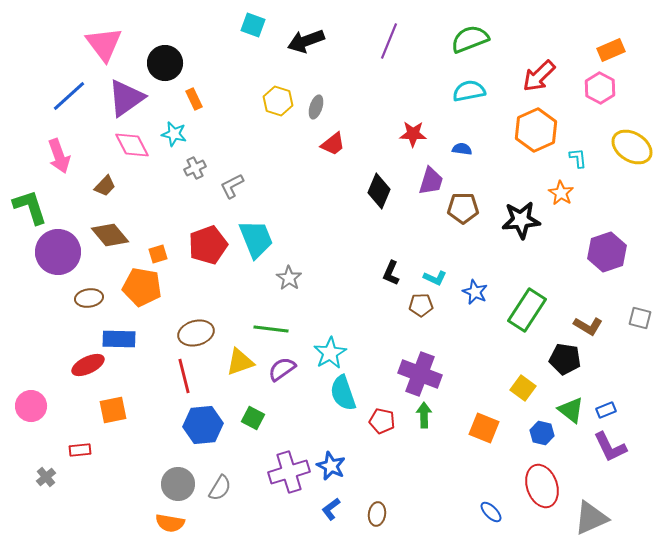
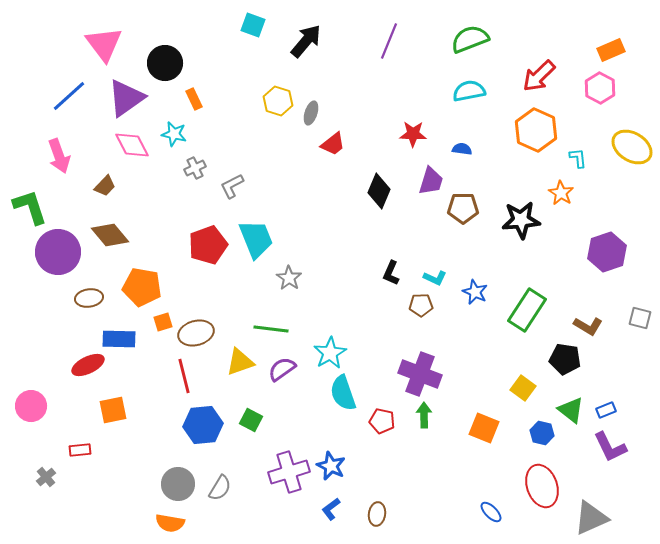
black arrow at (306, 41): rotated 150 degrees clockwise
gray ellipse at (316, 107): moved 5 px left, 6 px down
orange hexagon at (536, 130): rotated 12 degrees counterclockwise
orange square at (158, 254): moved 5 px right, 68 px down
green square at (253, 418): moved 2 px left, 2 px down
